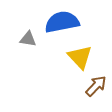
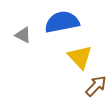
gray triangle: moved 5 px left, 4 px up; rotated 18 degrees clockwise
